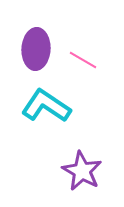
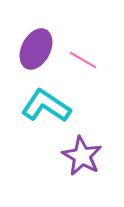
purple ellipse: rotated 24 degrees clockwise
purple star: moved 15 px up
